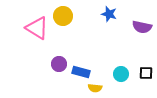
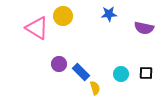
blue star: rotated 21 degrees counterclockwise
purple semicircle: moved 2 px right, 1 px down
blue rectangle: rotated 30 degrees clockwise
yellow semicircle: rotated 112 degrees counterclockwise
